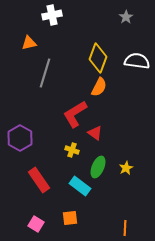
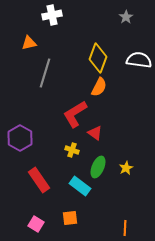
white semicircle: moved 2 px right, 1 px up
